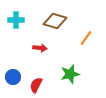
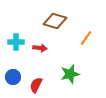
cyan cross: moved 22 px down
